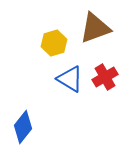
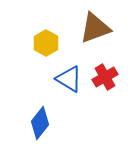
yellow hexagon: moved 8 px left; rotated 15 degrees counterclockwise
blue triangle: moved 1 px left
blue diamond: moved 17 px right, 4 px up
